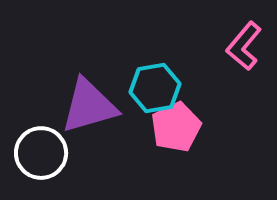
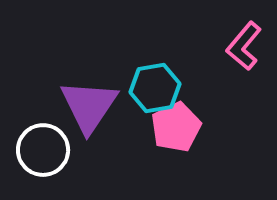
purple triangle: rotated 40 degrees counterclockwise
white circle: moved 2 px right, 3 px up
